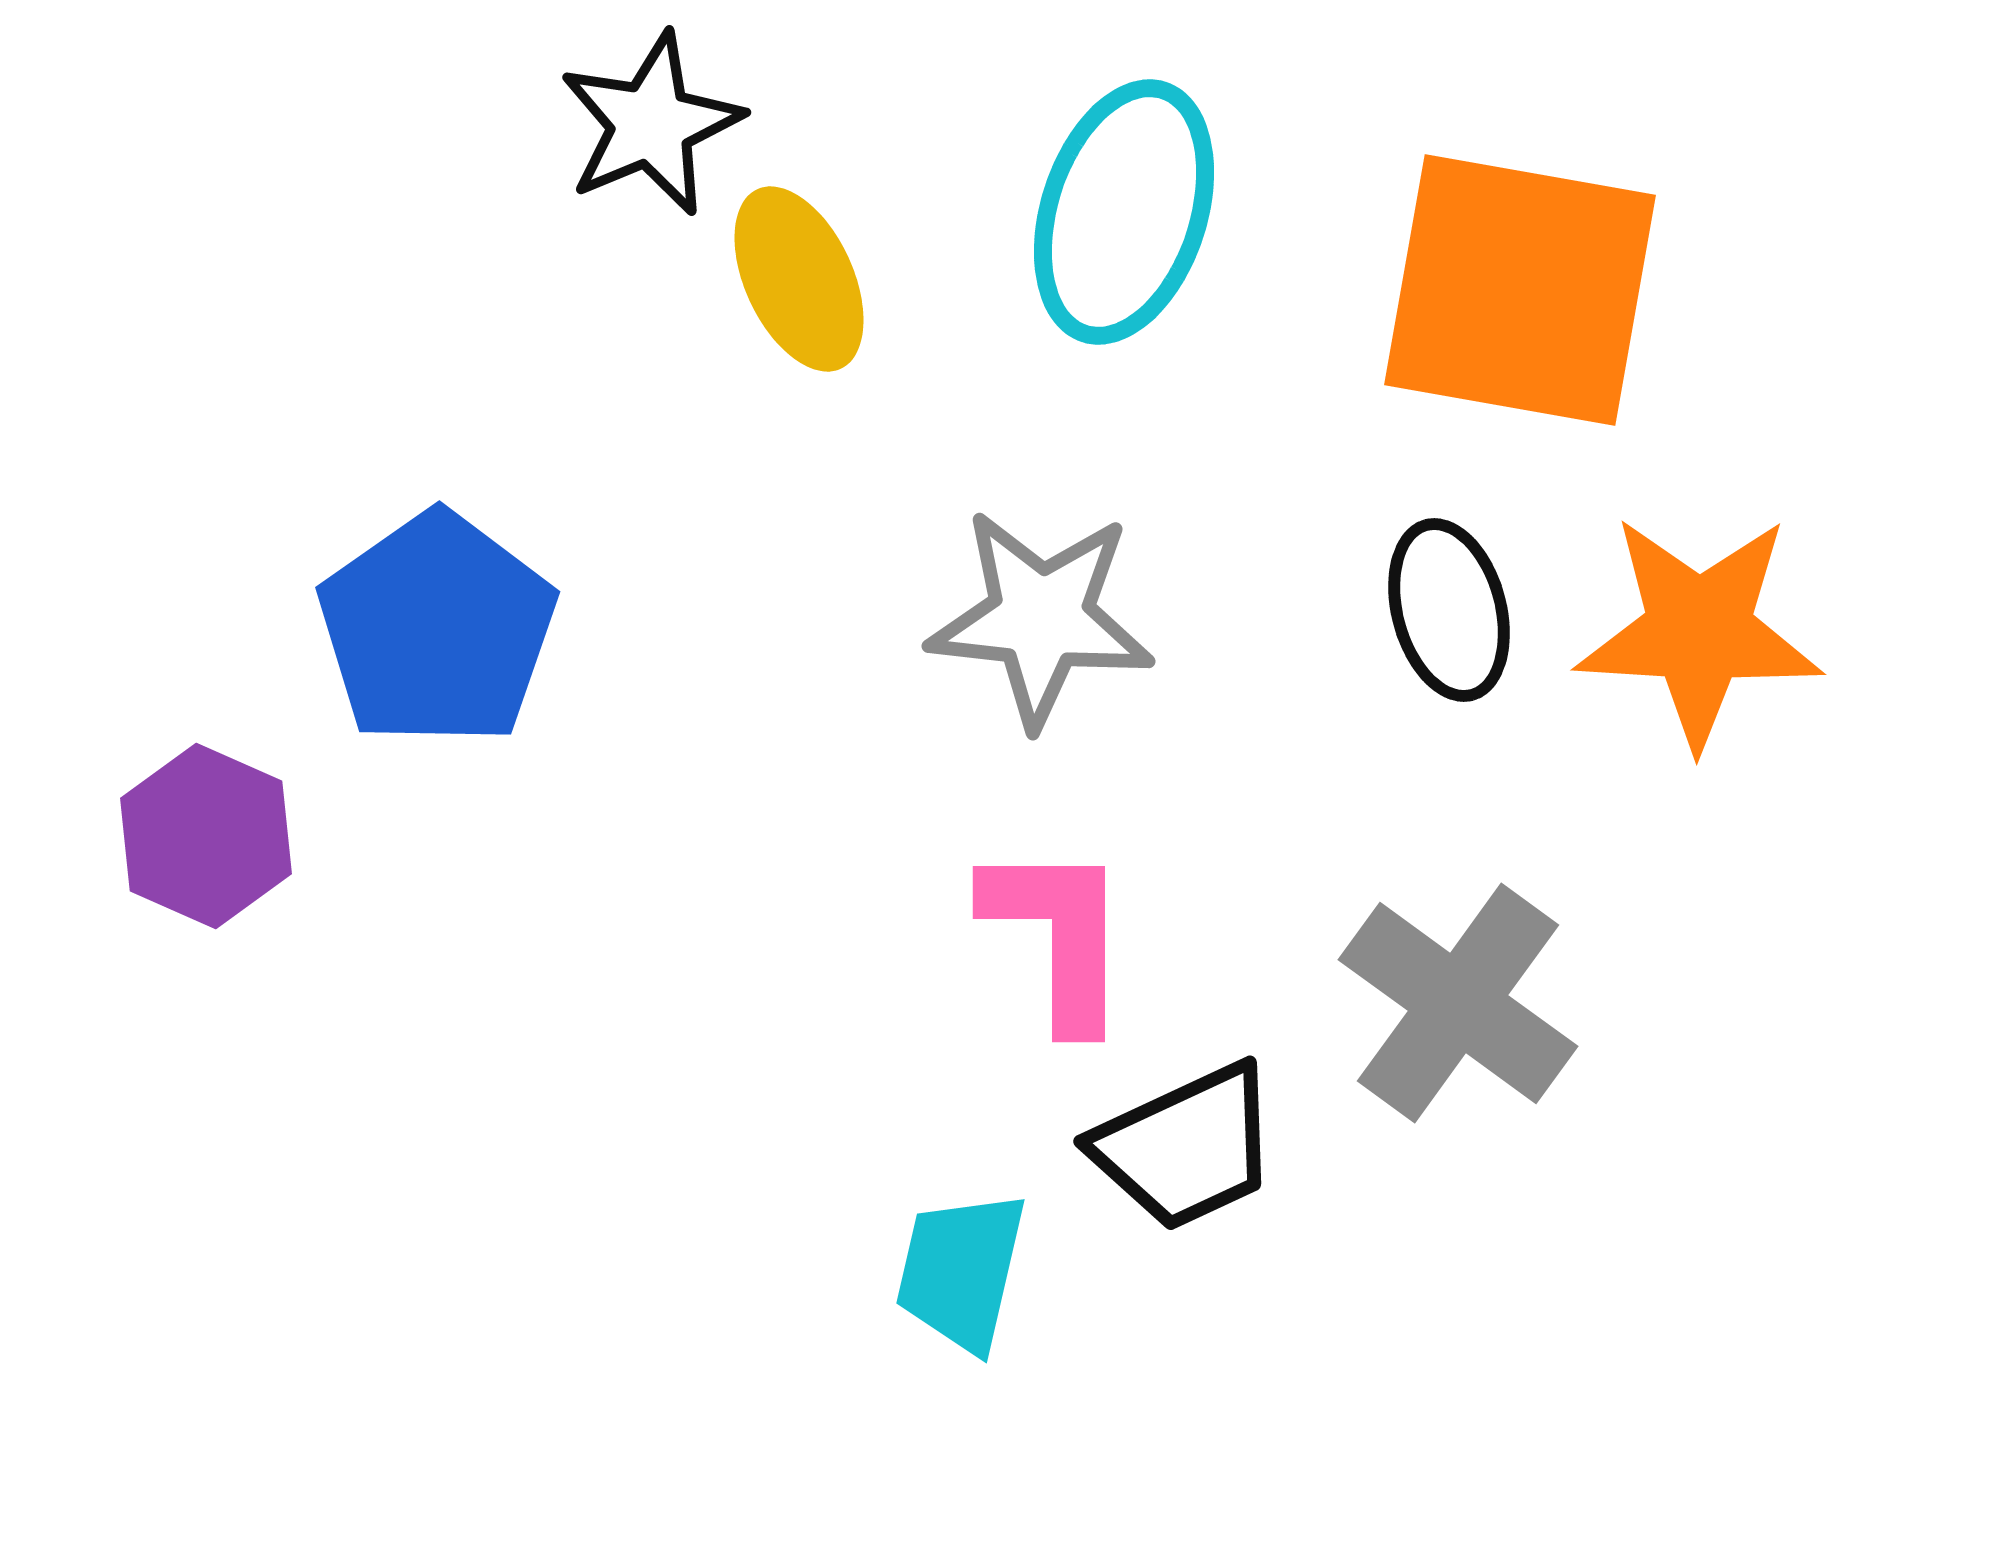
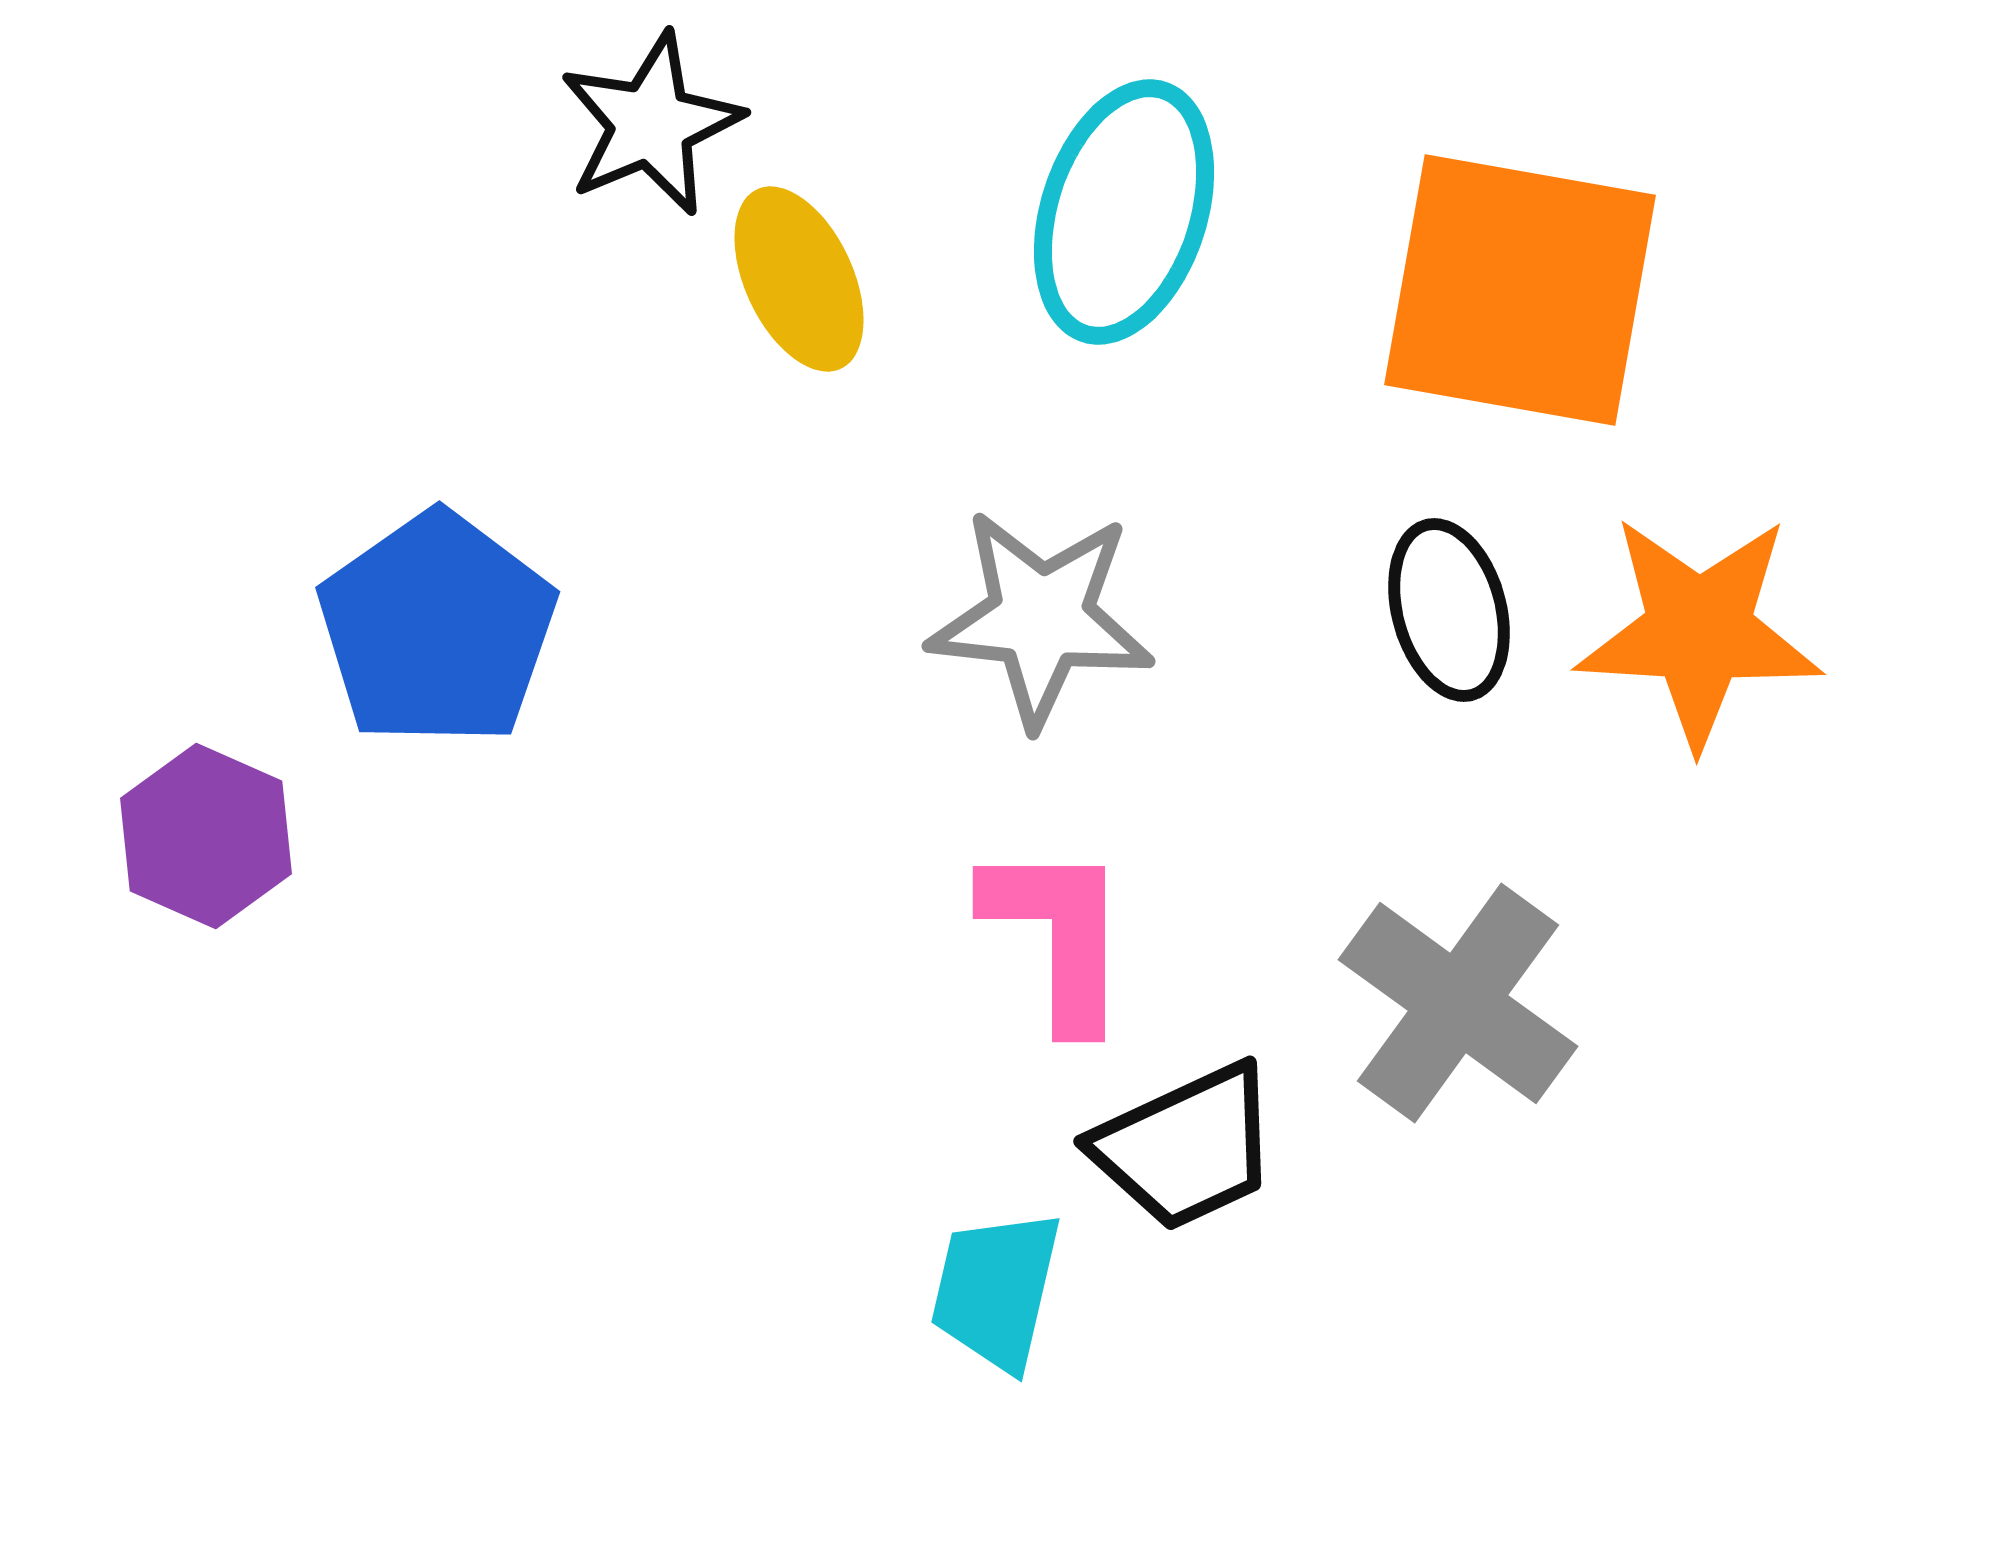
cyan trapezoid: moved 35 px right, 19 px down
